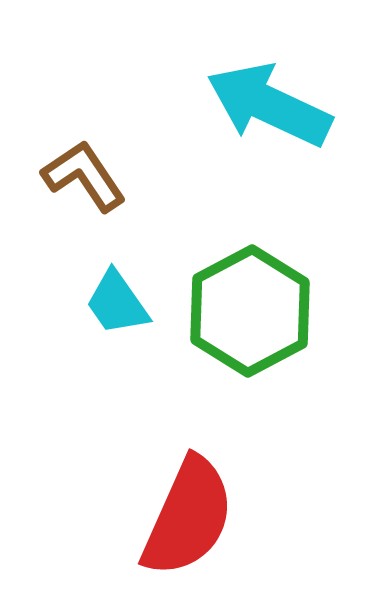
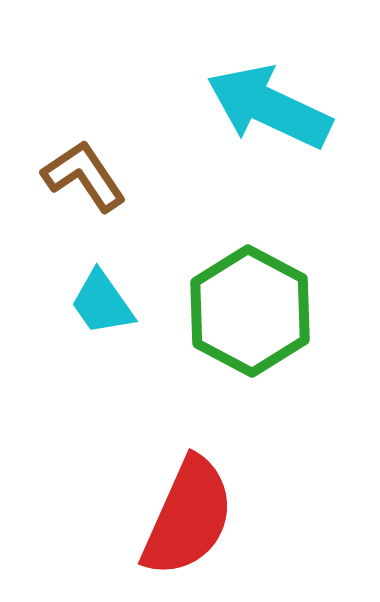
cyan arrow: moved 2 px down
cyan trapezoid: moved 15 px left
green hexagon: rotated 4 degrees counterclockwise
